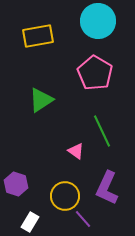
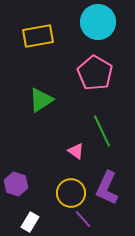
cyan circle: moved 1 px down
yellow circle: moved 6 px right, 3 px up
